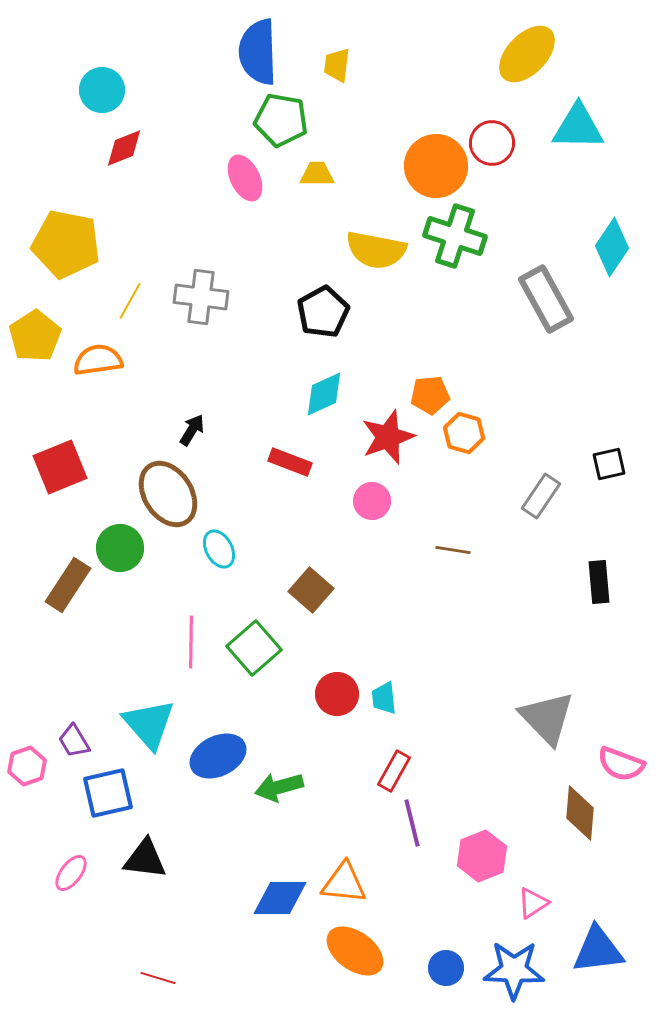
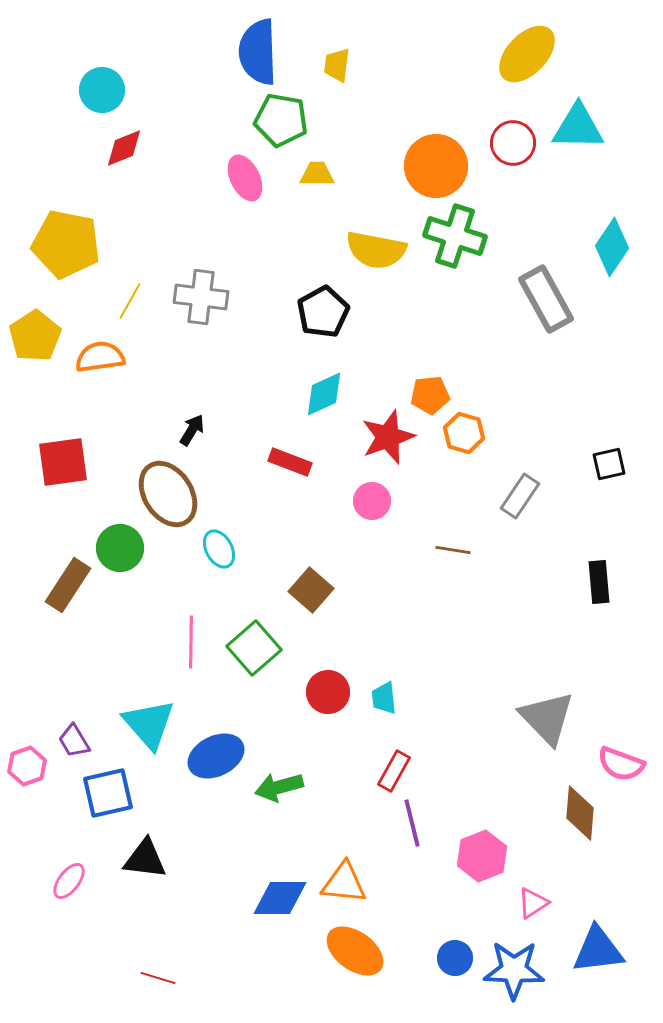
red circle at (492, 143): moved 21 px right
orange semicircle at (98, 360): moved 2 px right, 3 px up
red square at (60, 467): moved 3 px right, 5 px up; rotated 14 degrees clockwise
gray rectangle at (541, 496): moved 21 px left
red circle at (337, 694): moved 9 px left, 2 px up
blue ellipse at (218, 756): moved 2 px left
pink ellipse at (71, 873): moved 2 px left, 8 px down
blue circle at (446, 968): moved 9 px right, 10 px up
